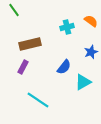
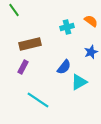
cyan triangle: moved 4 px left
